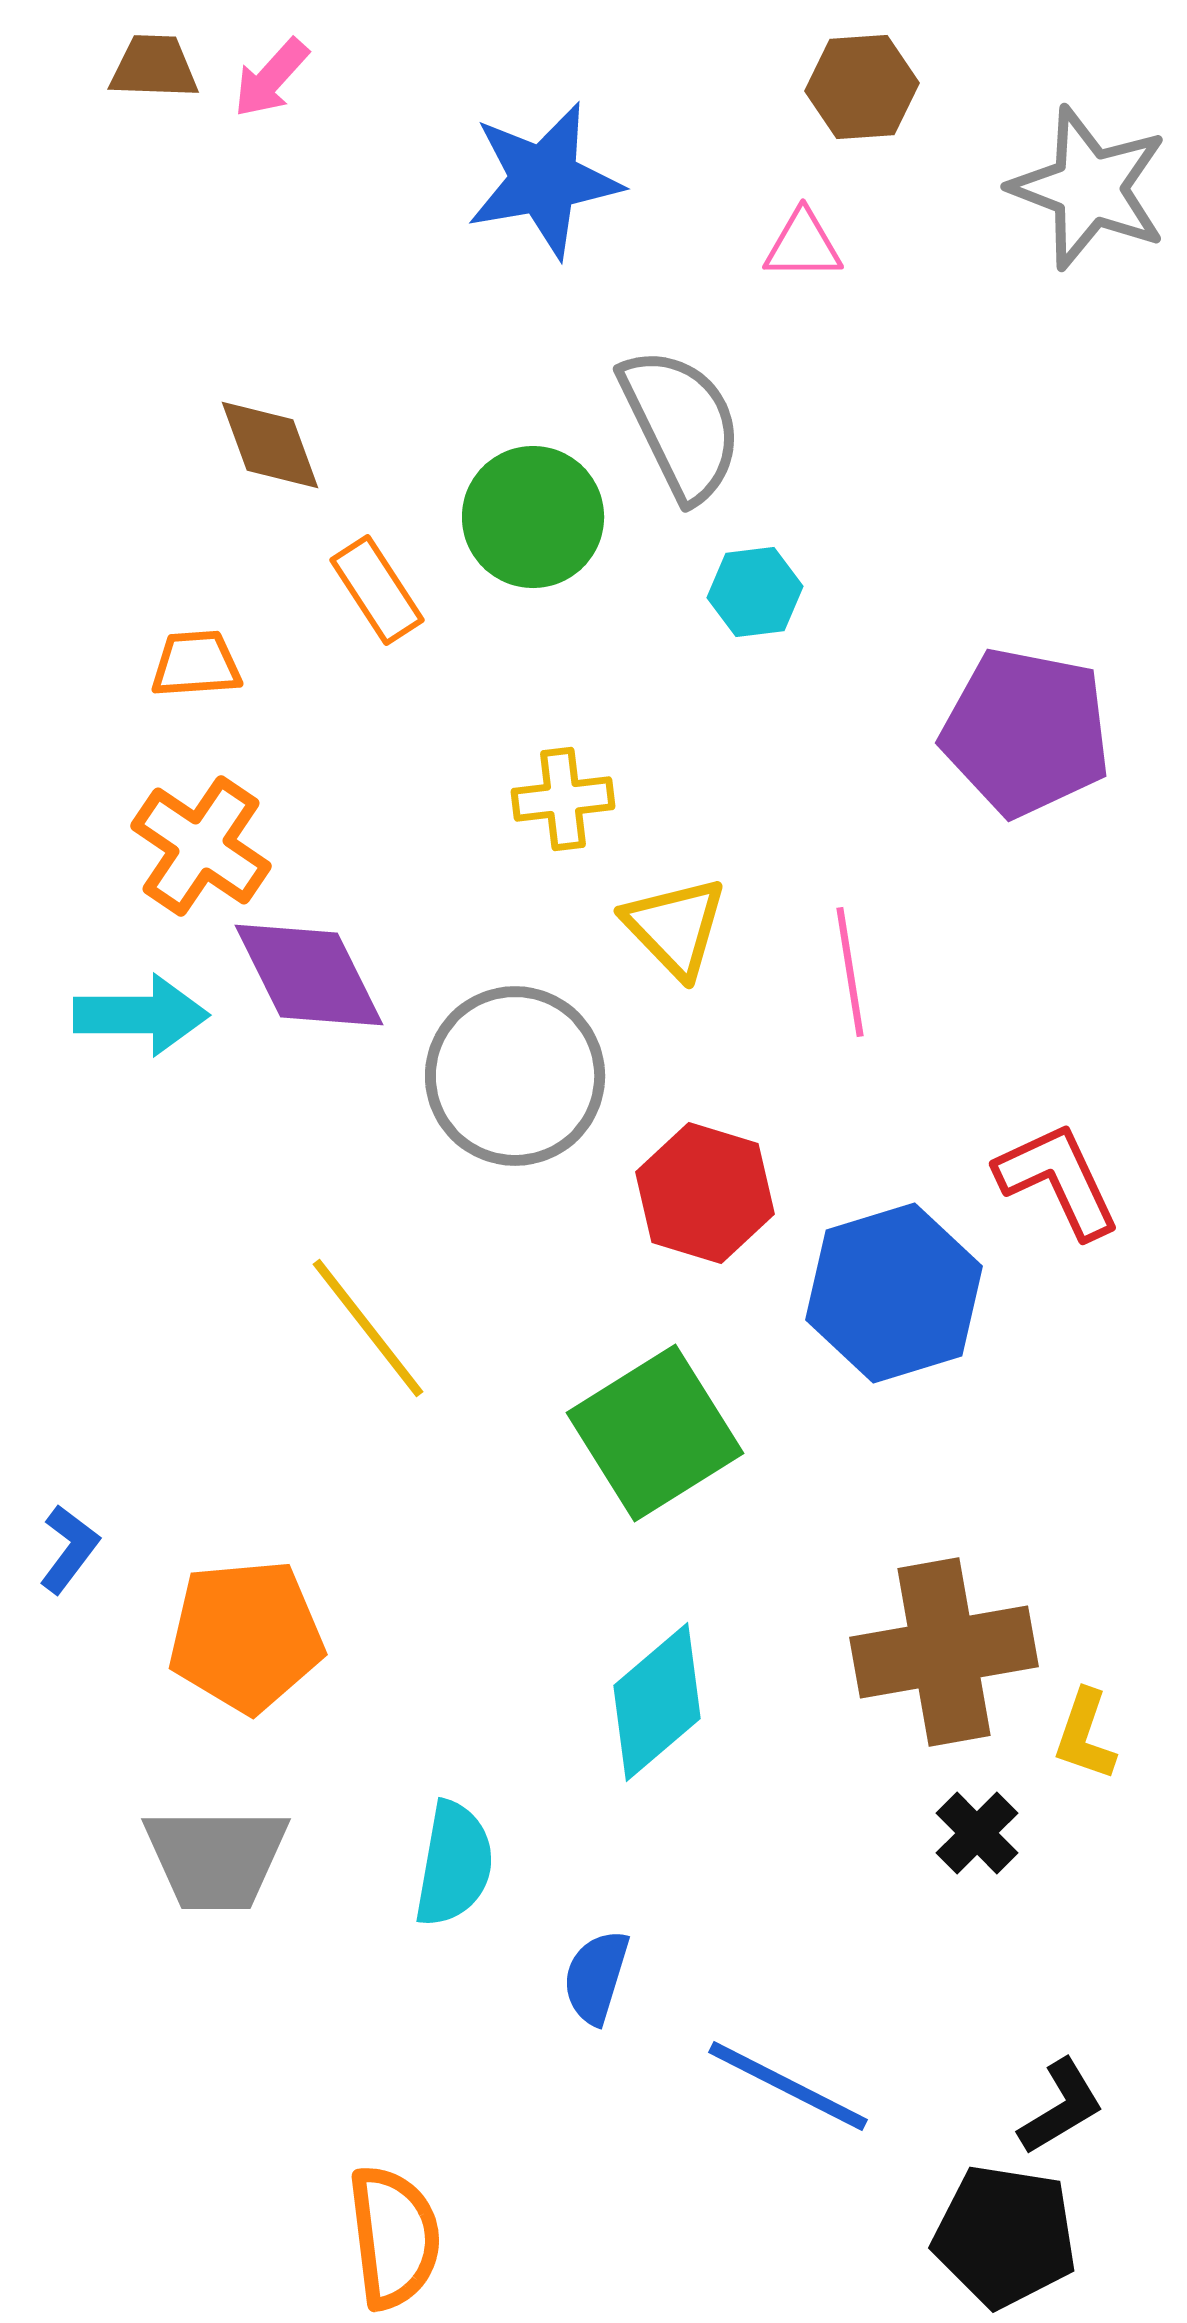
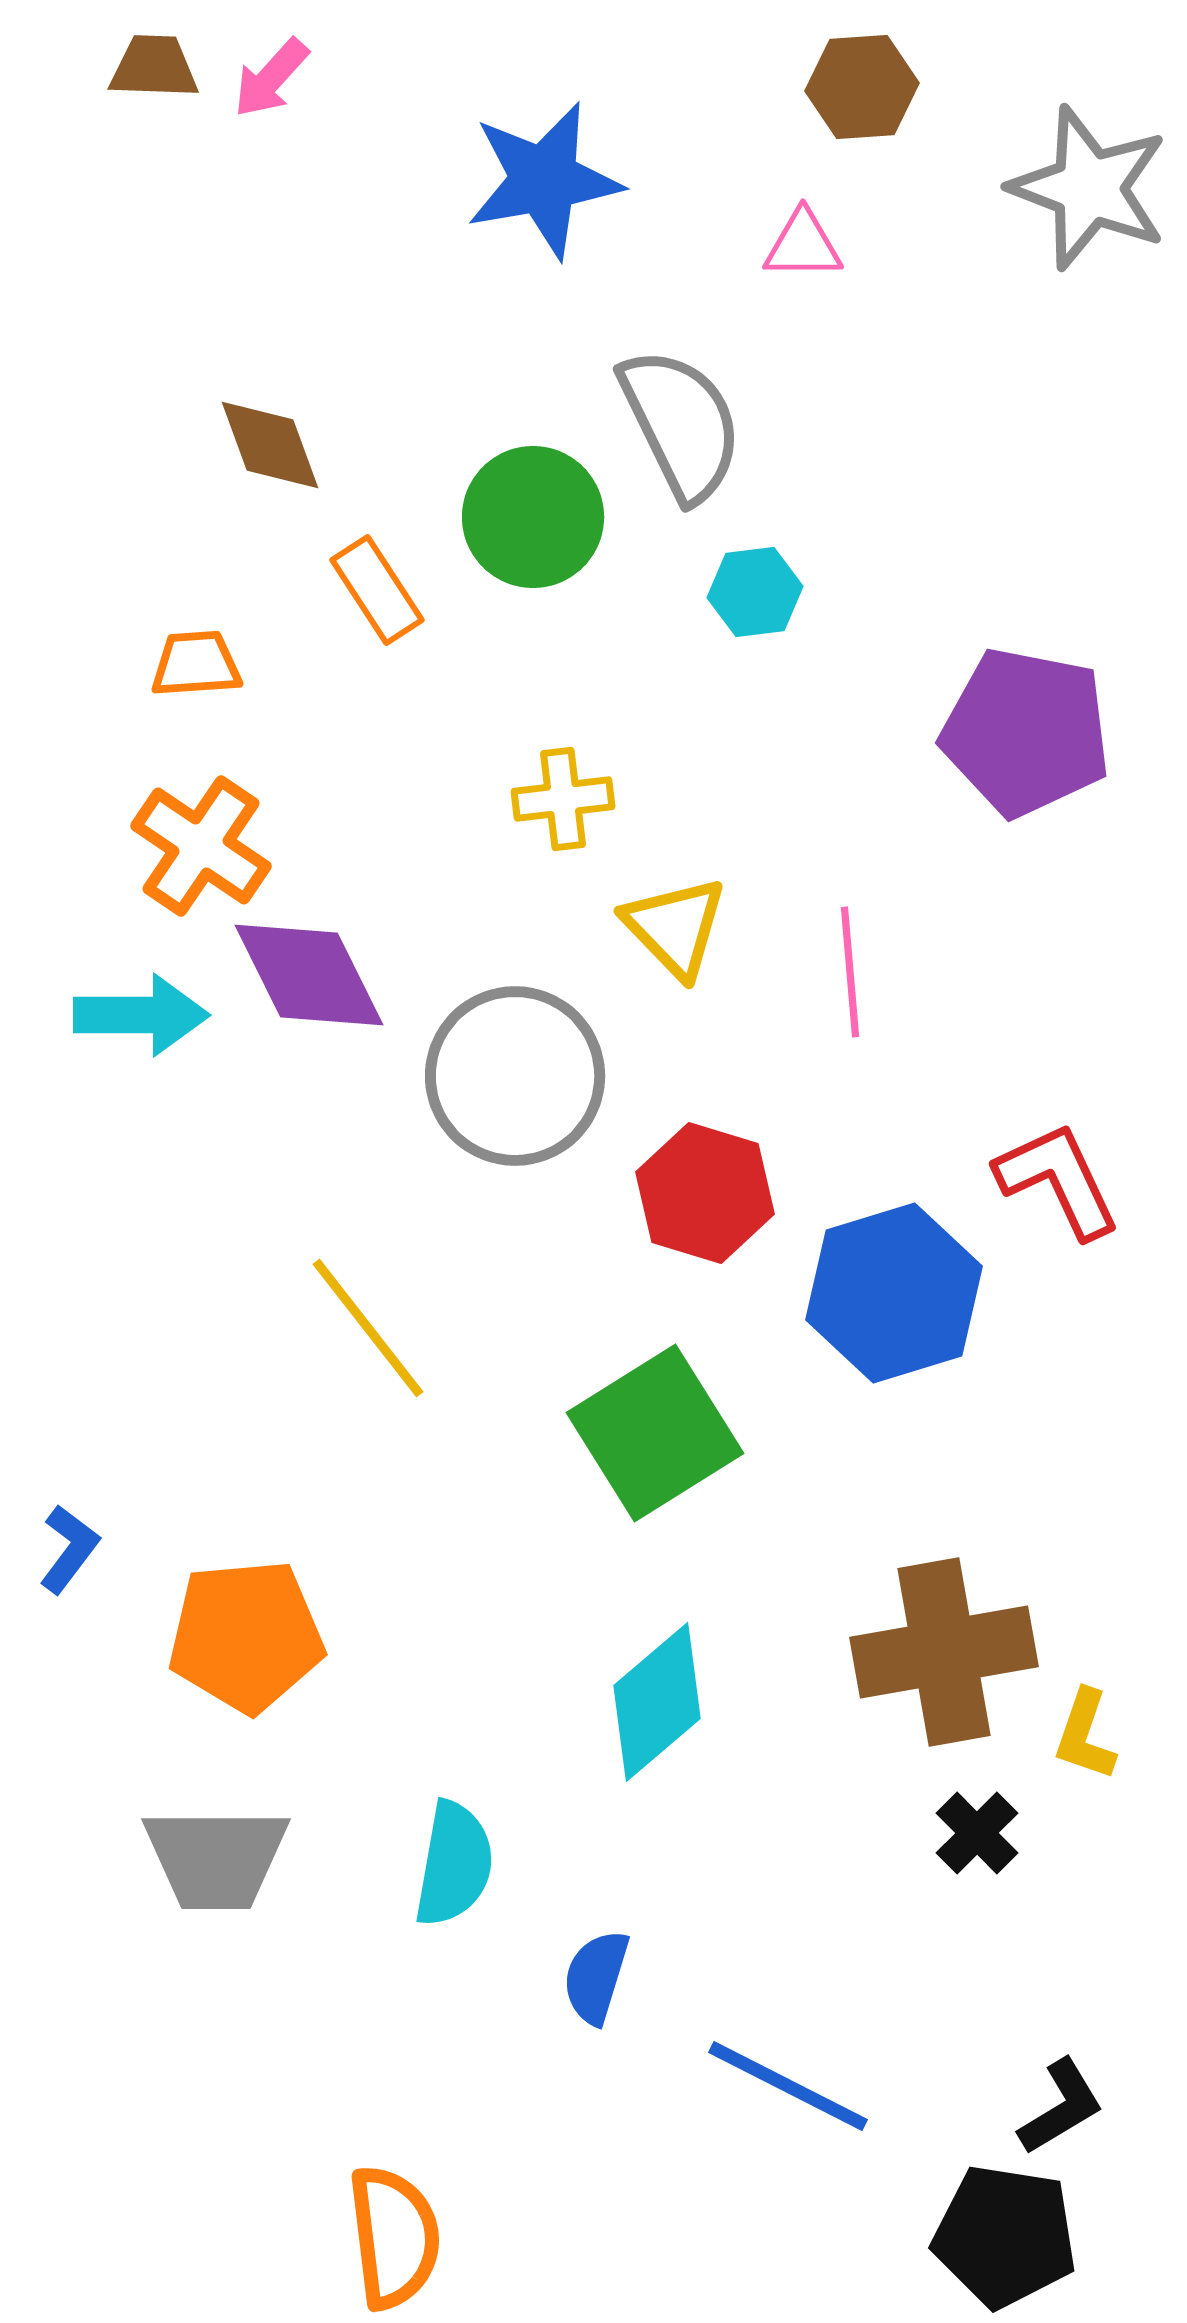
pink line: rotated 4 degrees clockwise
